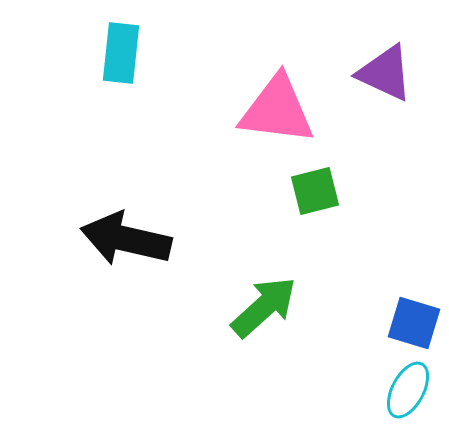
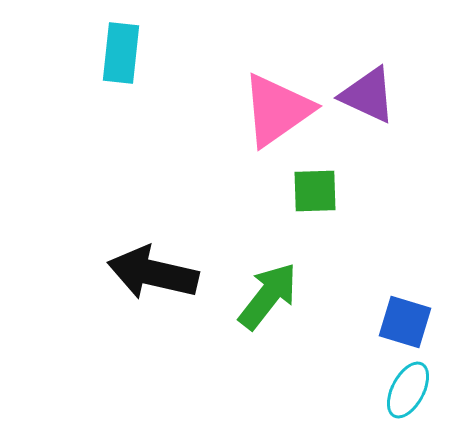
purple triangle: moved 17 px left, 22 px down
pink triangle: rotated 42 degrees counterclockwise
green square: rotated 12 degrees clockwise
black arrow: moved 27 px right, 34 px down
green arrow: moved 4 px right, 11 px up; rotated 10 degrees counterclockwise
blue square: moved 9 px left, 1 px up
